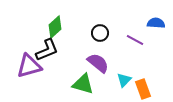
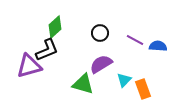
blue semicircle: moved 2 px right, 23 px down
purple semicircle: moved 3 px right, 1 px down; rotated 70 degrees counterclockwise
